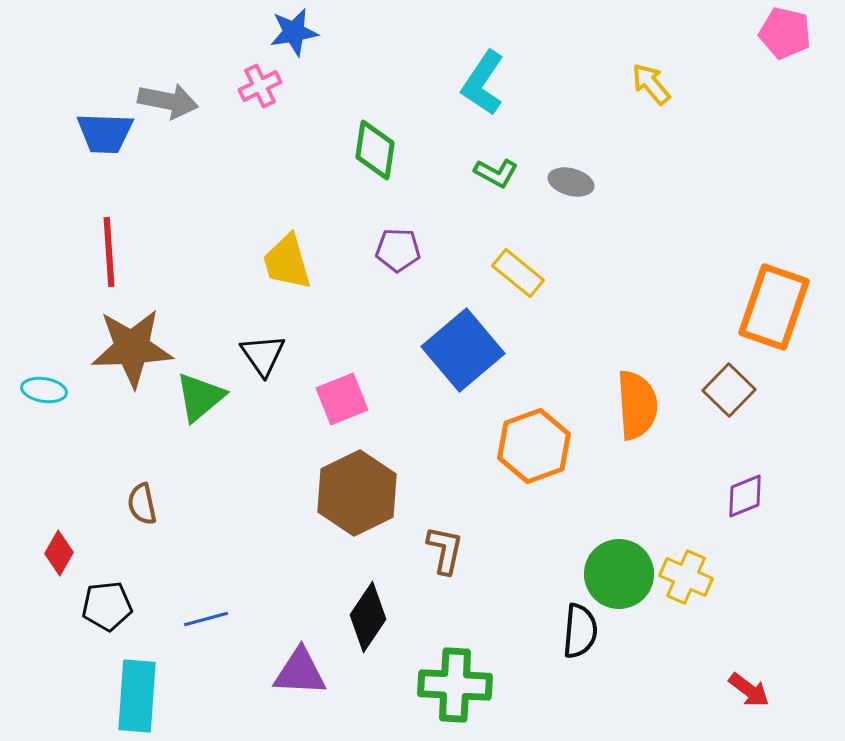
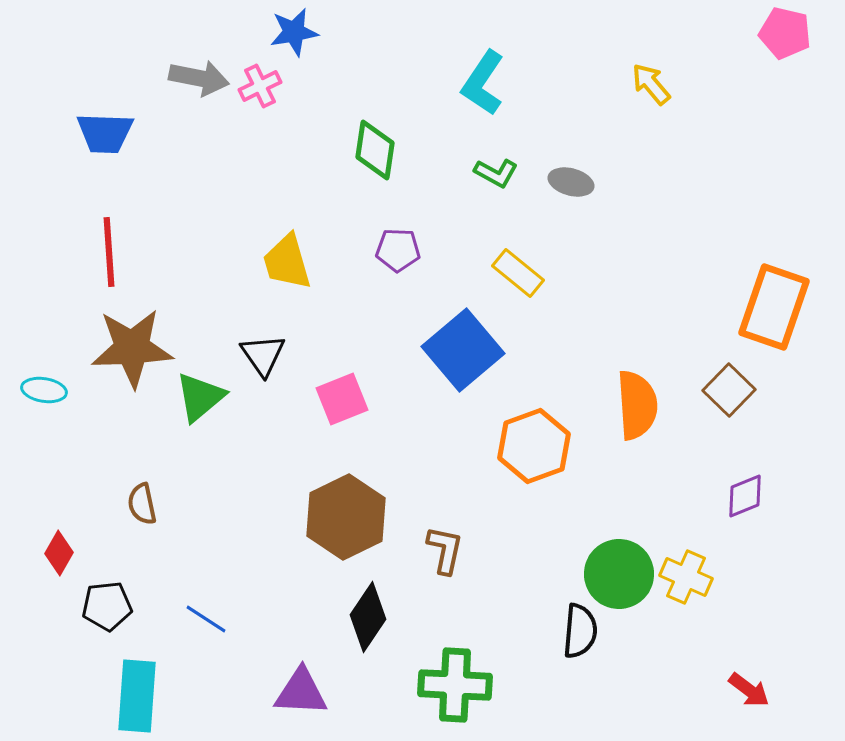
gray arrow: moved 31 px right, 23 px up
brown hexagon: moved 11 px left, 24 px down
blue line: rotated 48 degrees clockwise
purple triangle: moved 1 px right, 20 px down
